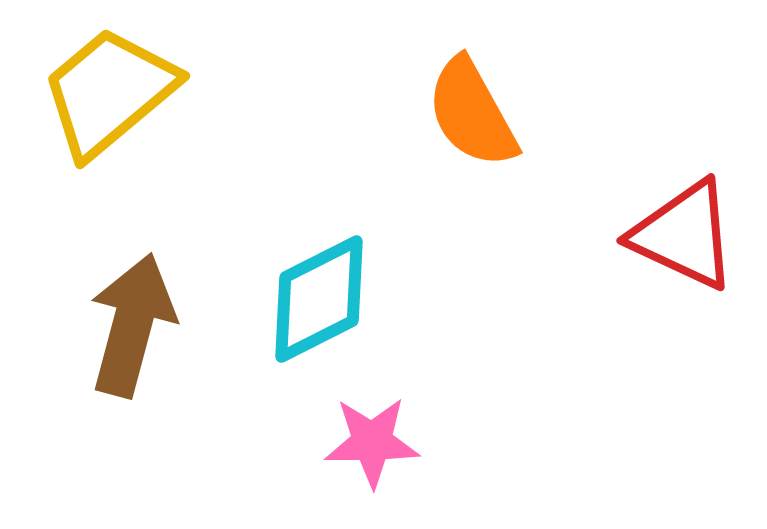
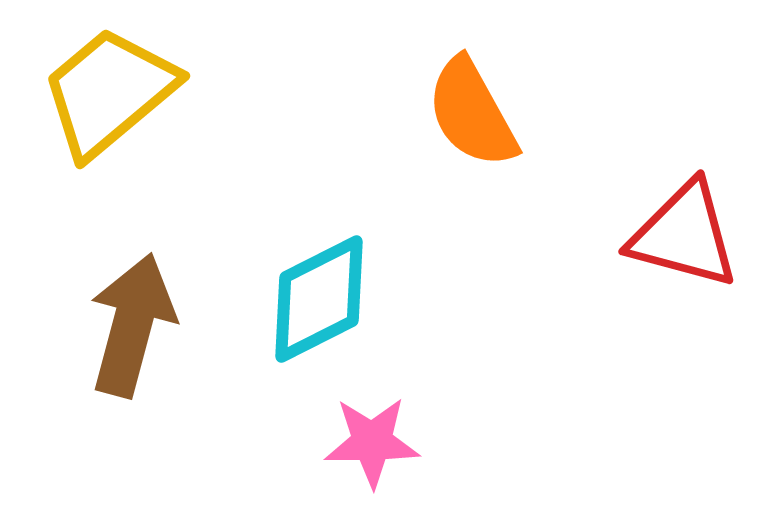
red triangle: rotated 10 degrees counterclockwise
